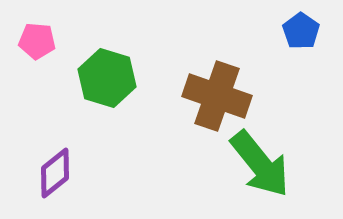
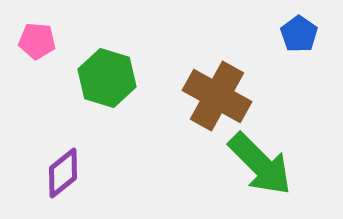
blue pentagon: moved 2 px left, 3 px down
brown cross: rotated 10 degrees clockwise
green arrow: rotated 6 degrees counterclockwise
purple diamond: moved 8 px right
